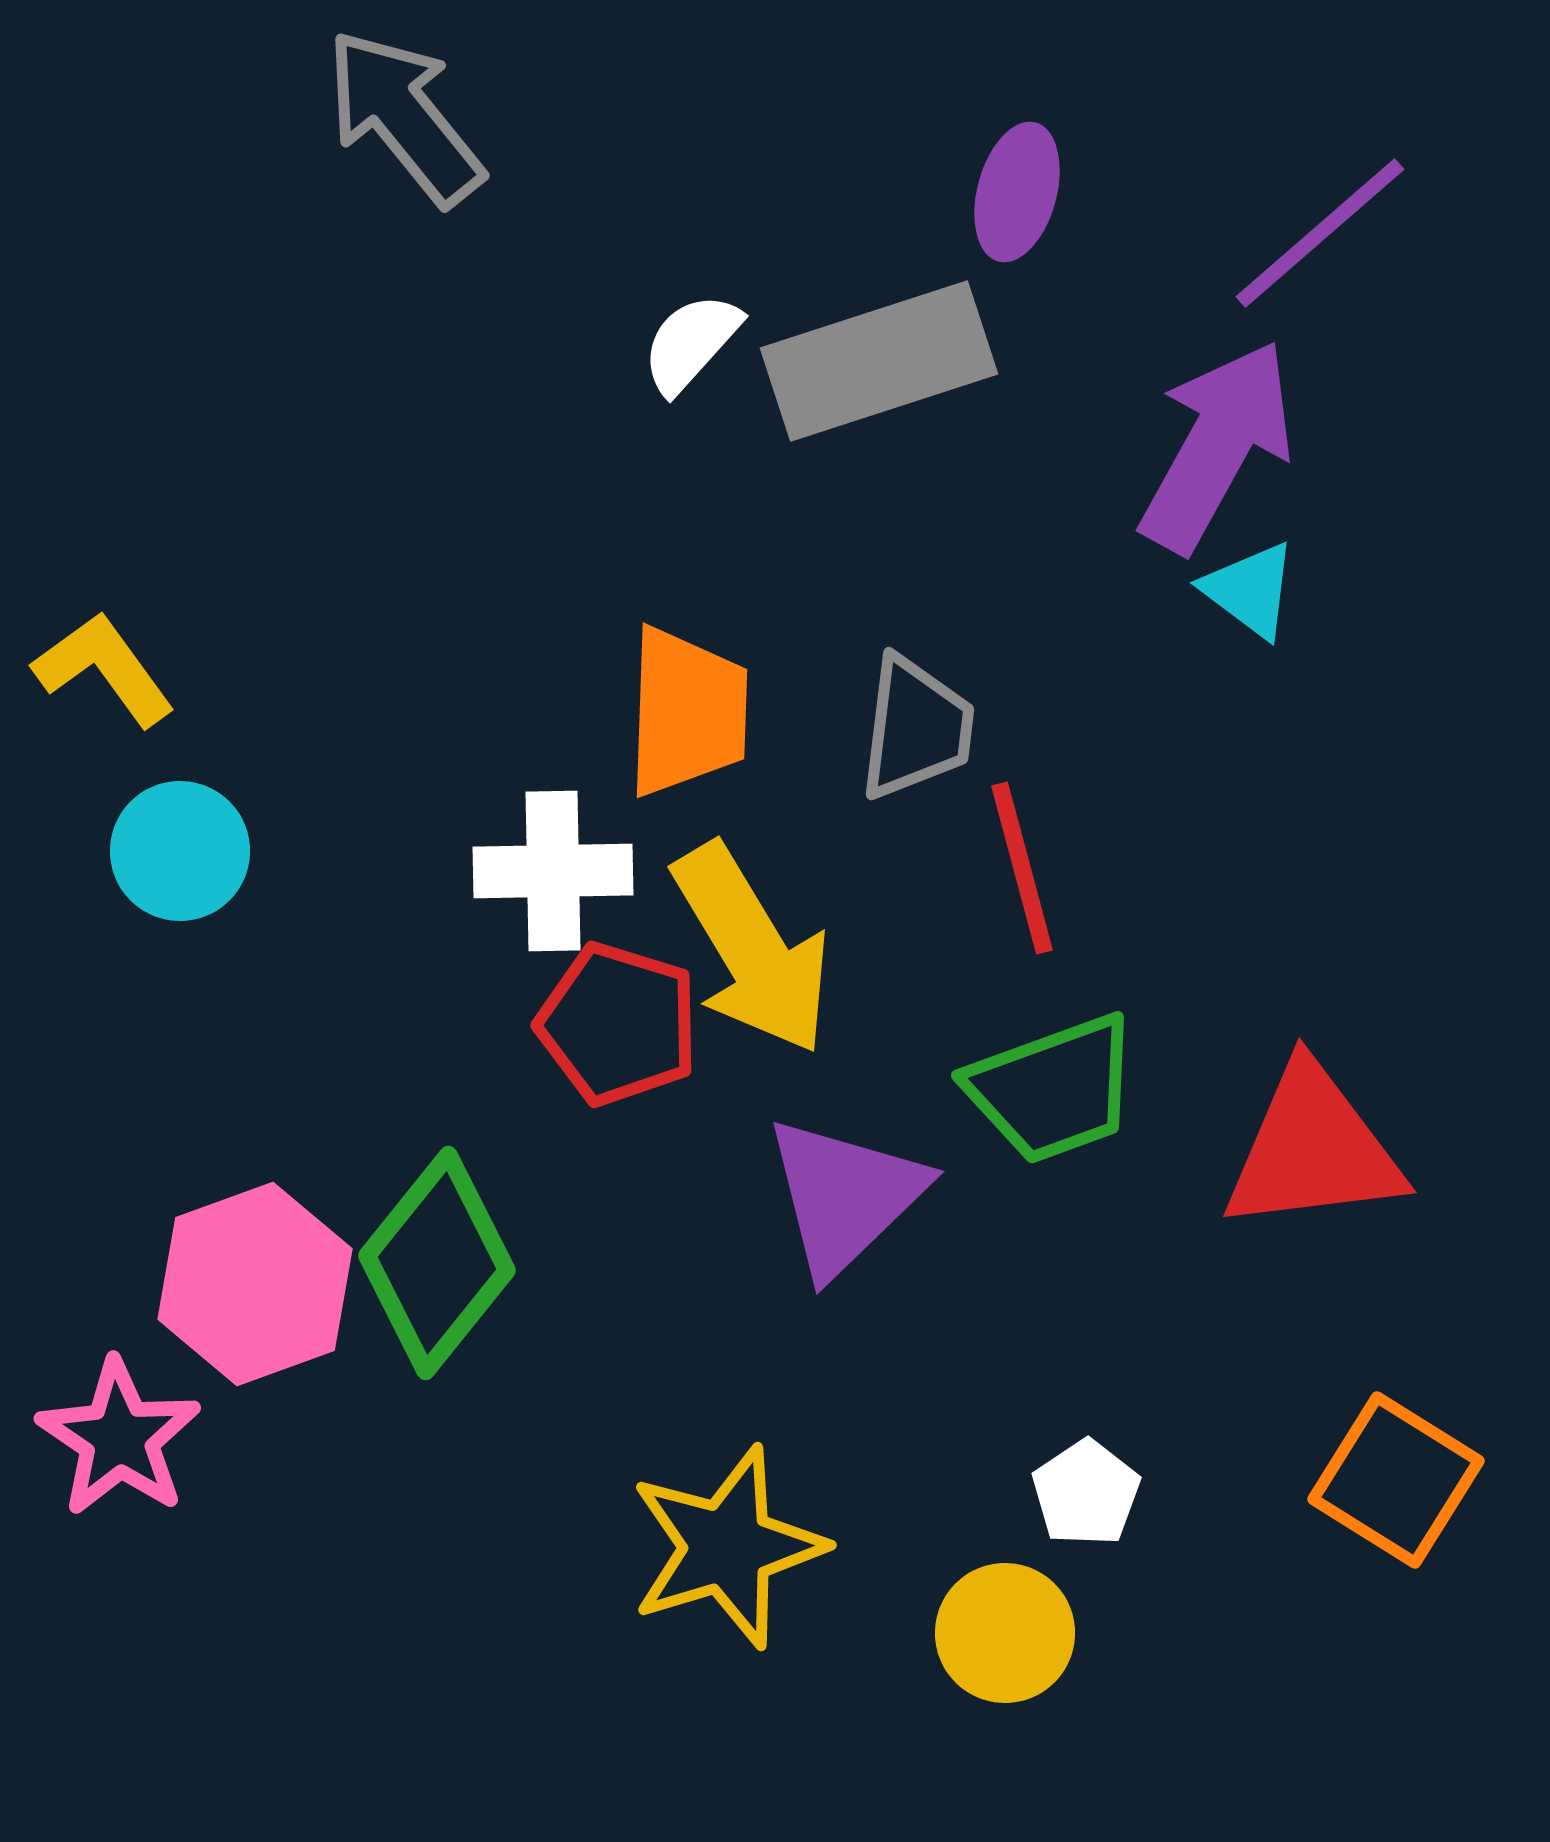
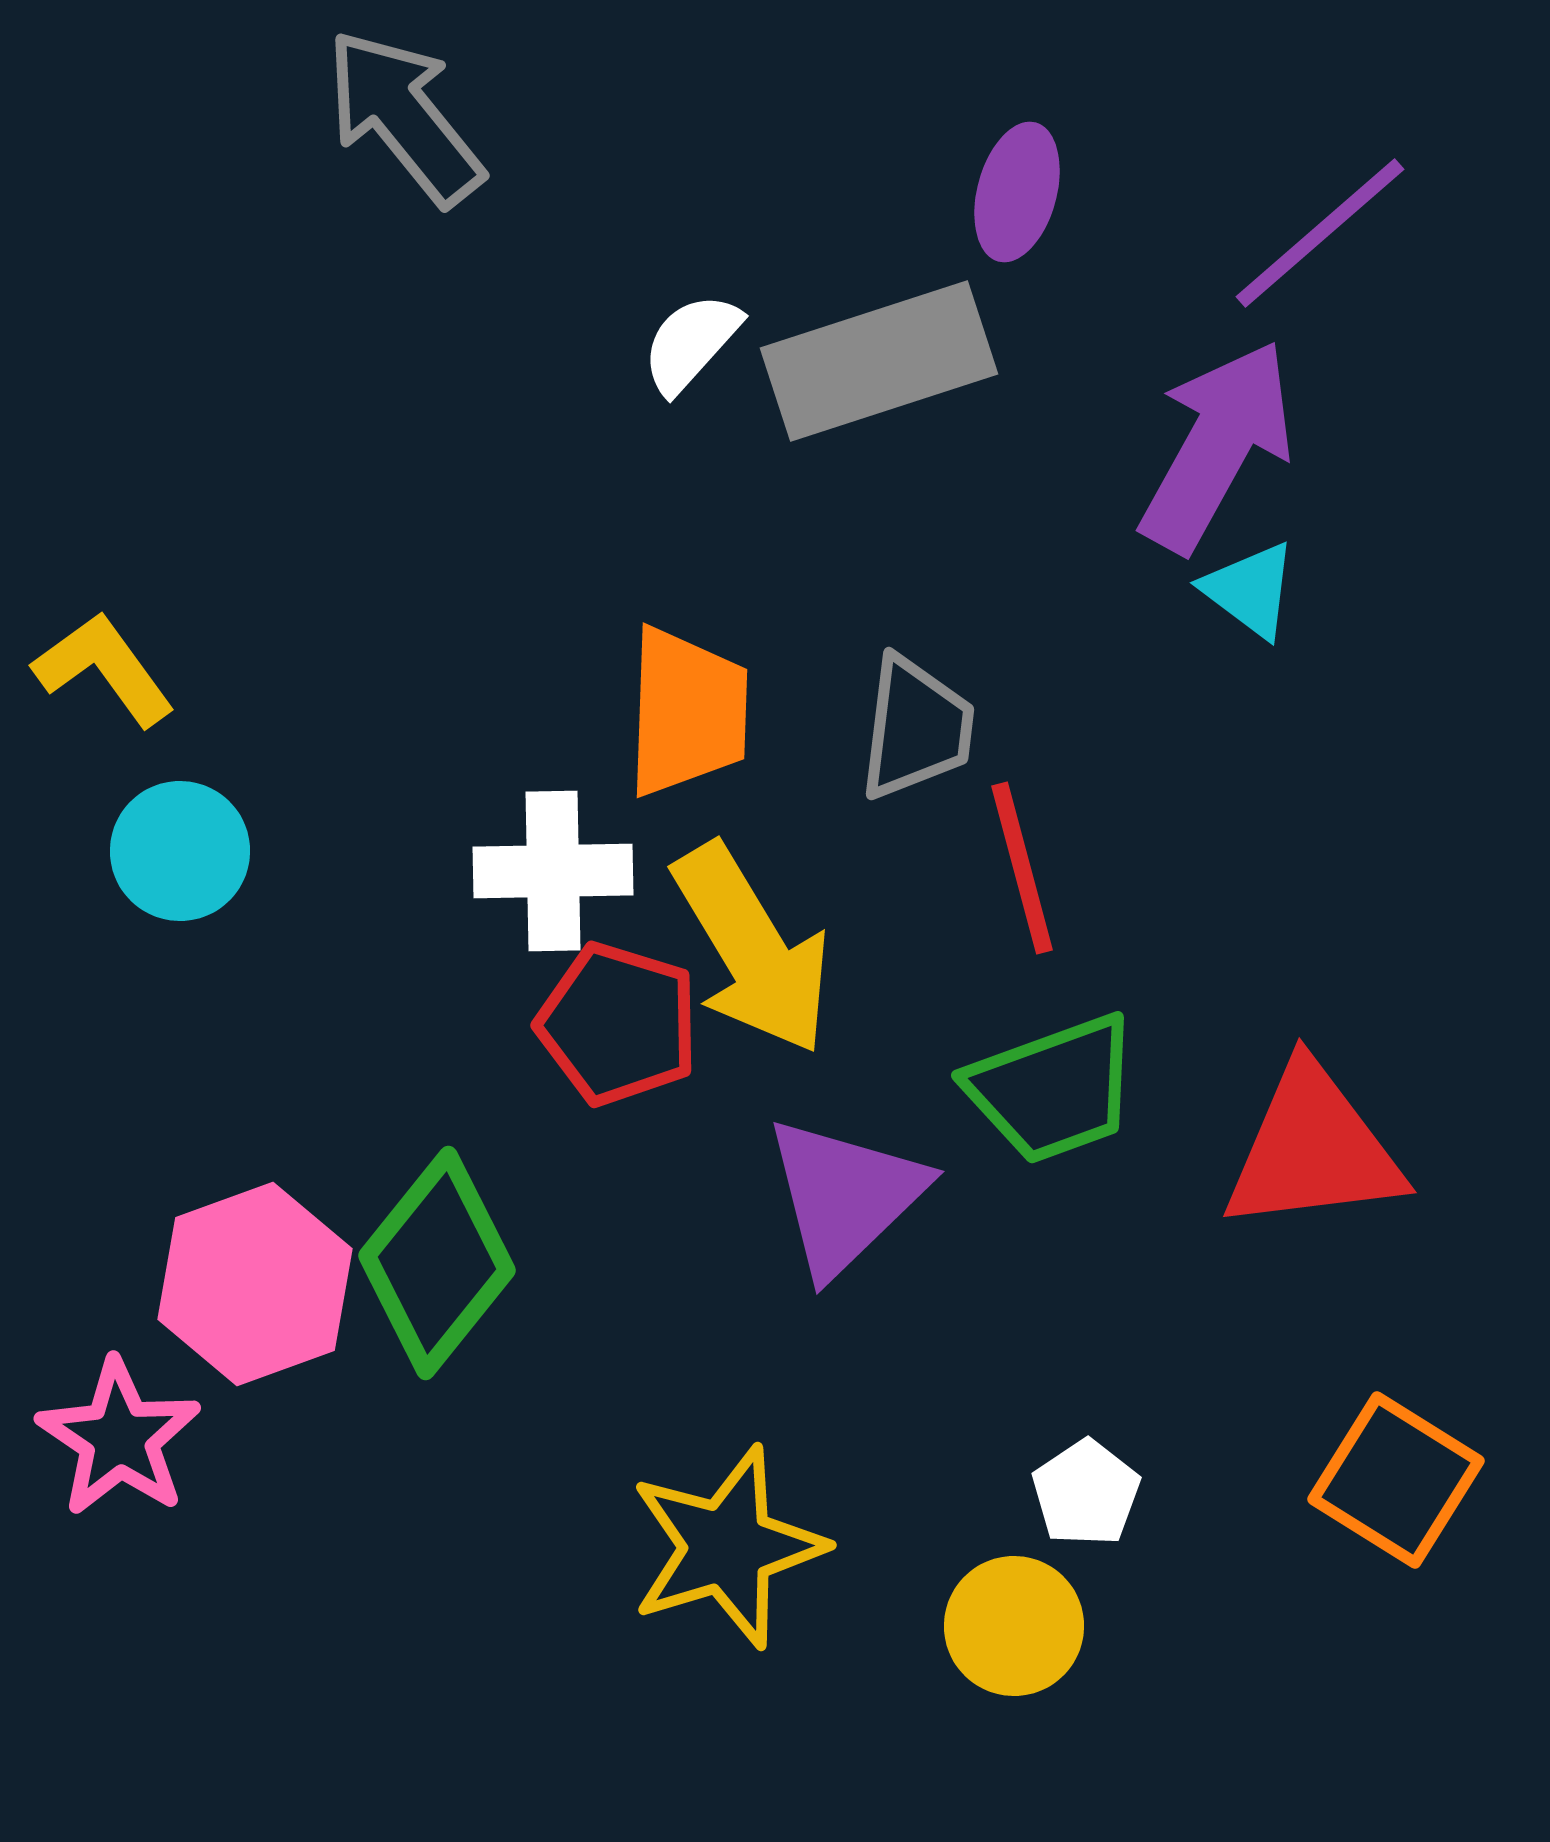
yellow circle: moved 9 px right, 7 px up
